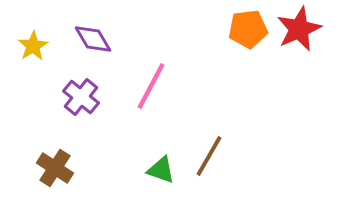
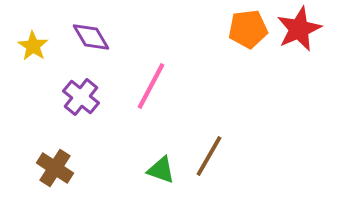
purple diamond: moved 2 px left, 2 px up
yellow star: rotated 8 degrees counterclockwise
